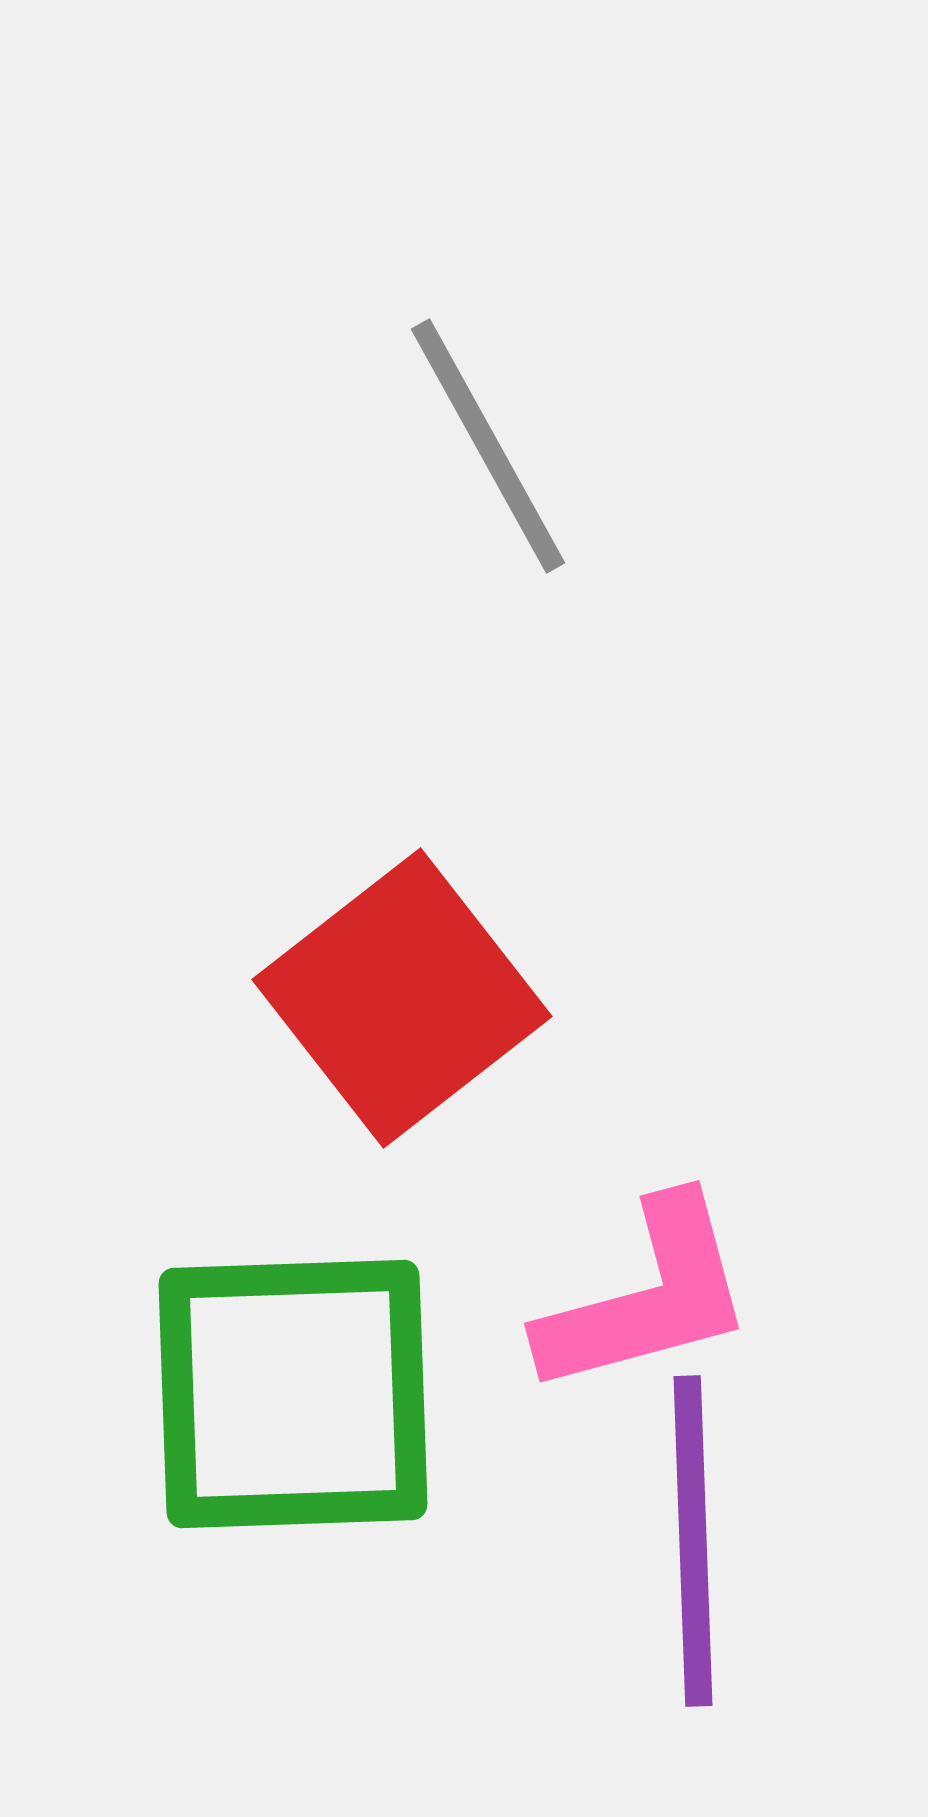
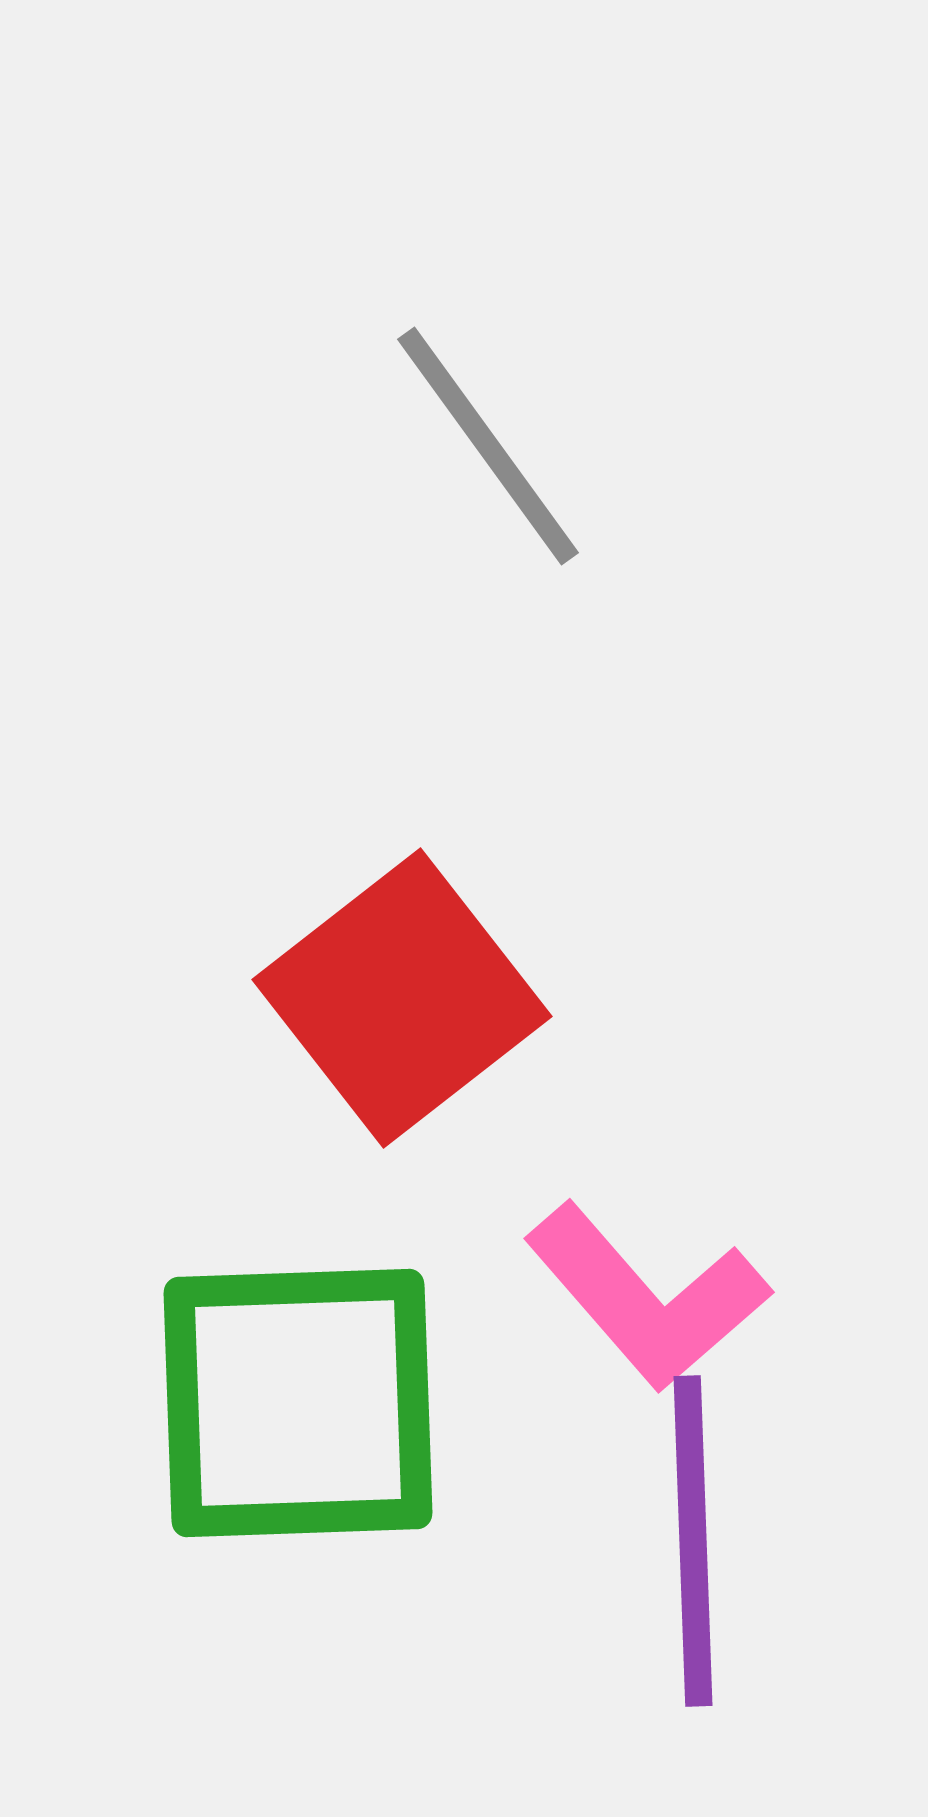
gray line: rotated 7 degrees counterclockwise
pink L-shape: rotated 64 degrees clockwise
green square: moved 5 px right, 9 px down
